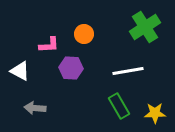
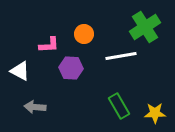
white line: moved 7 px left, 15 px up
gray arrow: moved 1 px up
